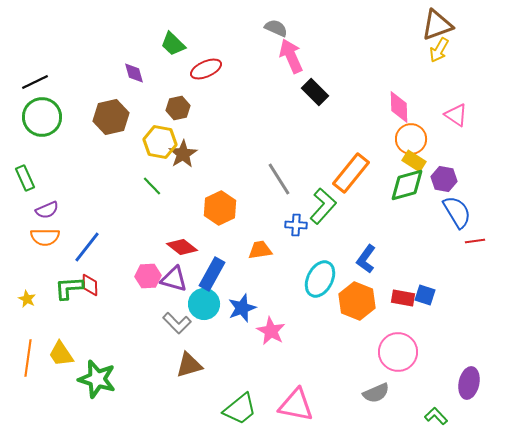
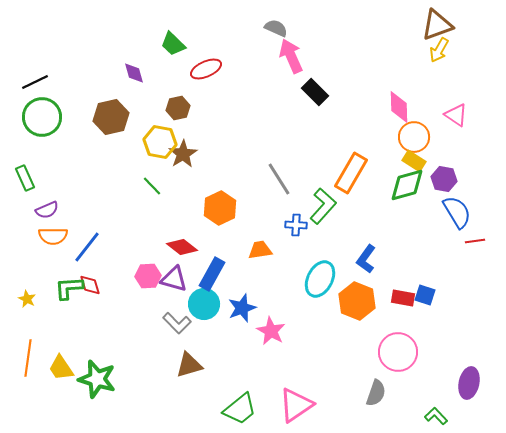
orange circle at (411, 139): moved 3 px right, 2 px up
orange rectangle at (351, 173): rotated 9 degrees counterclockwise
orange semicircle at (45, 237): moved 8 px right, 1 px up
red diamond at (90, 285): rotated 15 degrees counterclockwise
yellow trapezoid at (61, 354): moved 14 px down
gray semicircle at (376, 393): rotated 48 degrees counterclockwise
pink triangle at (296, 405): rotated 45 degrees counterclockwise
